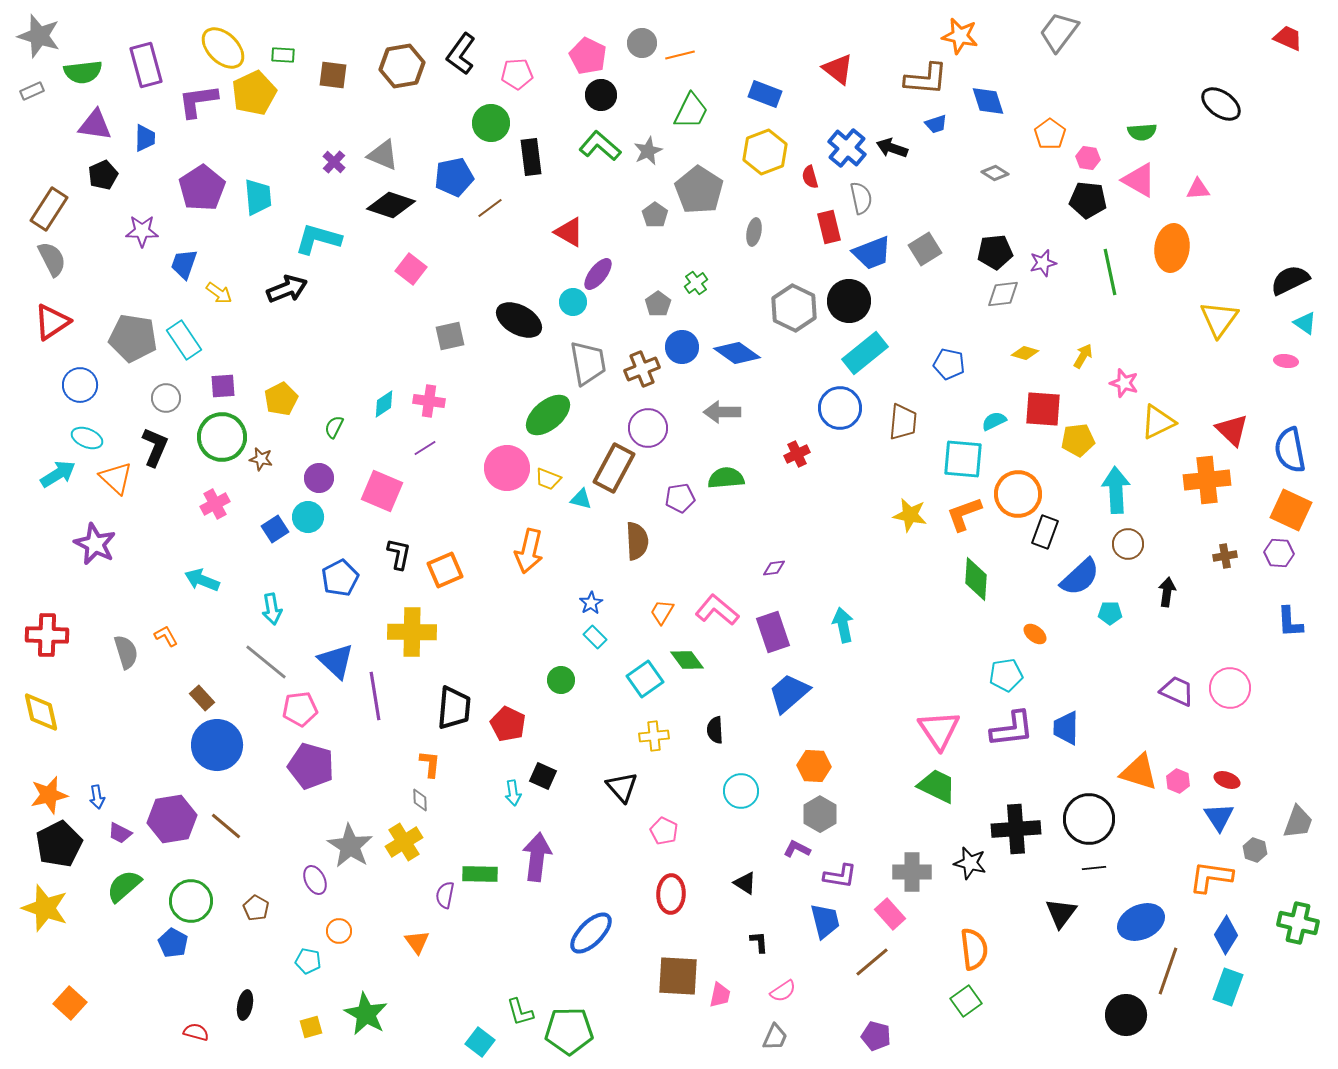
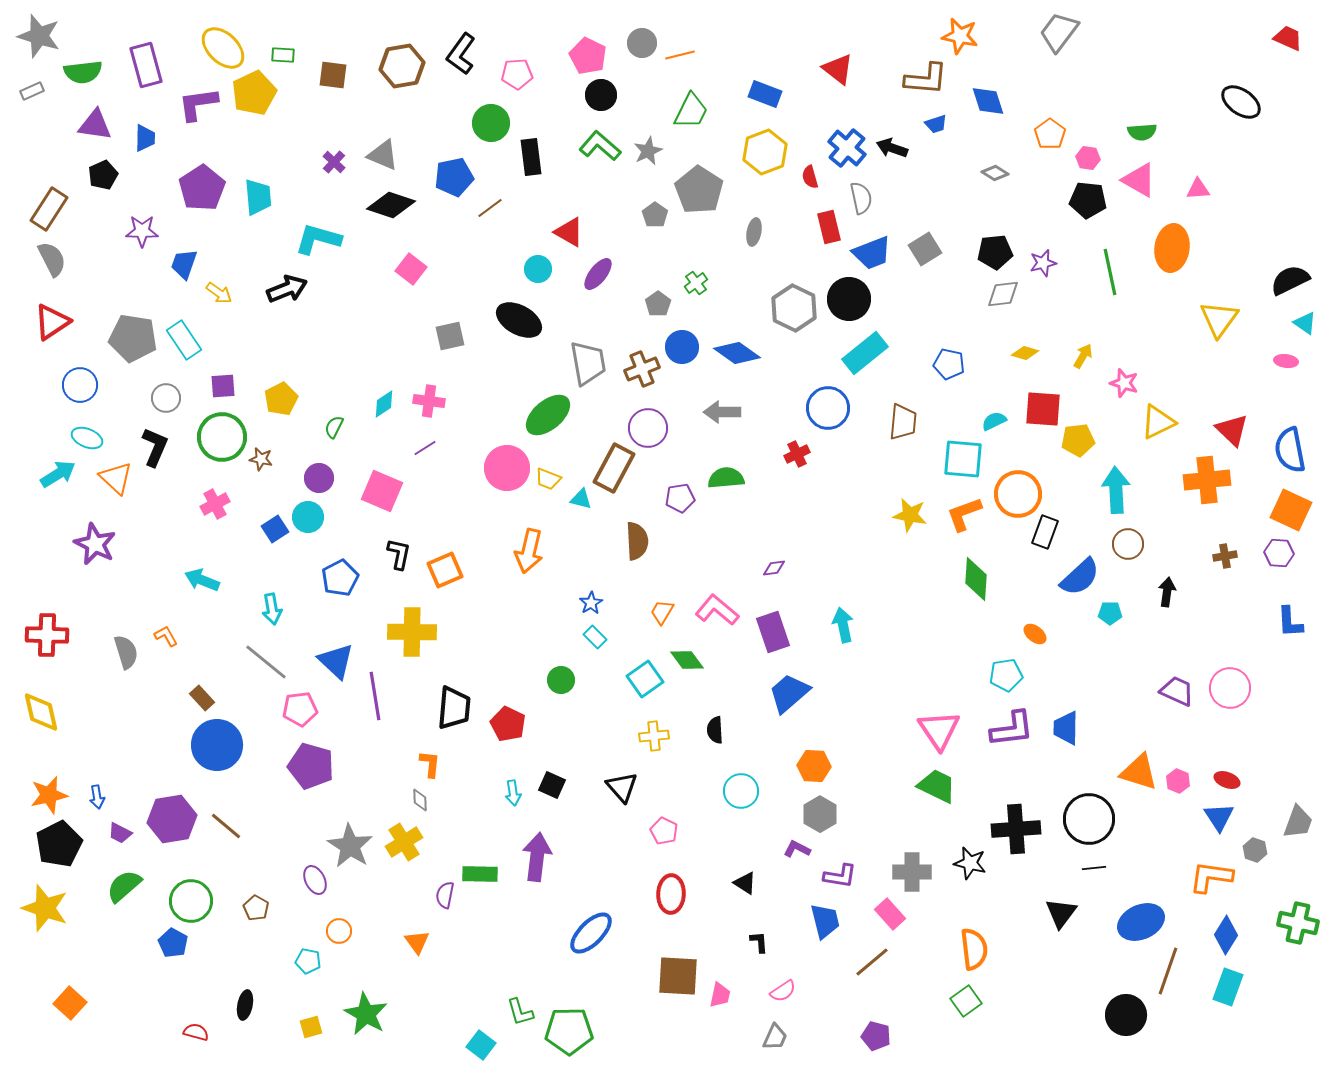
purple L-shape at (198, 101): moved 3 px down
black ellipse at (1221, 104): moved 20 px right, 2 px up
black circle at (849, 301): moved 2 px up
cyan circle at (573, 302): moved 35 px left, 33 px up
blue circle at (840, 408): moved 12 px left
black square at (543, 776): moved 9 px right, 9 px down
cyan square at (480, 1042): moved 1 px right, 3 px down
